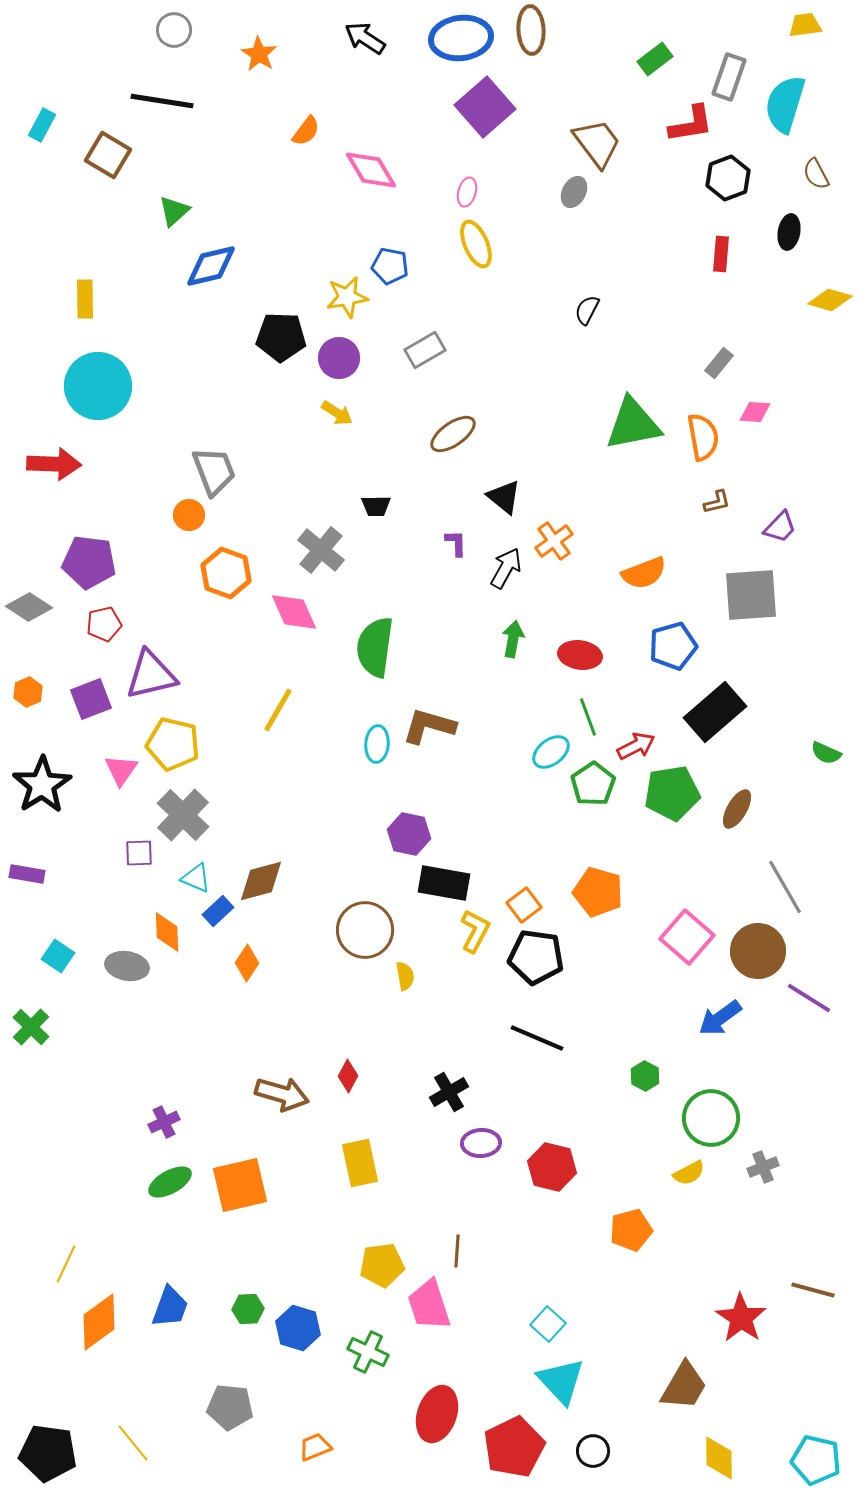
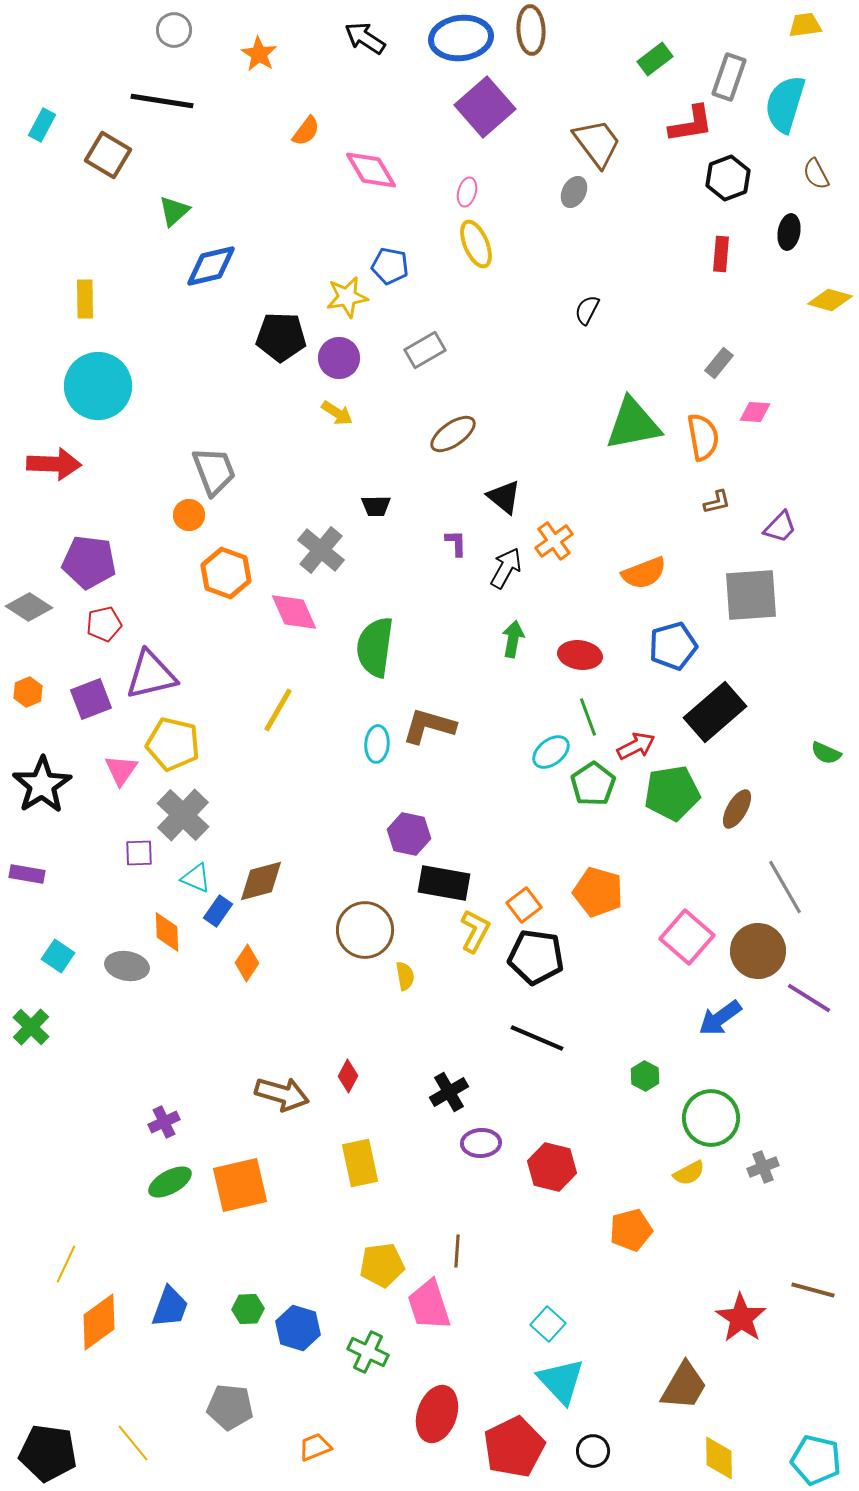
blue rectangle at (218, 911): rotated 12 degrees counterclockwise
